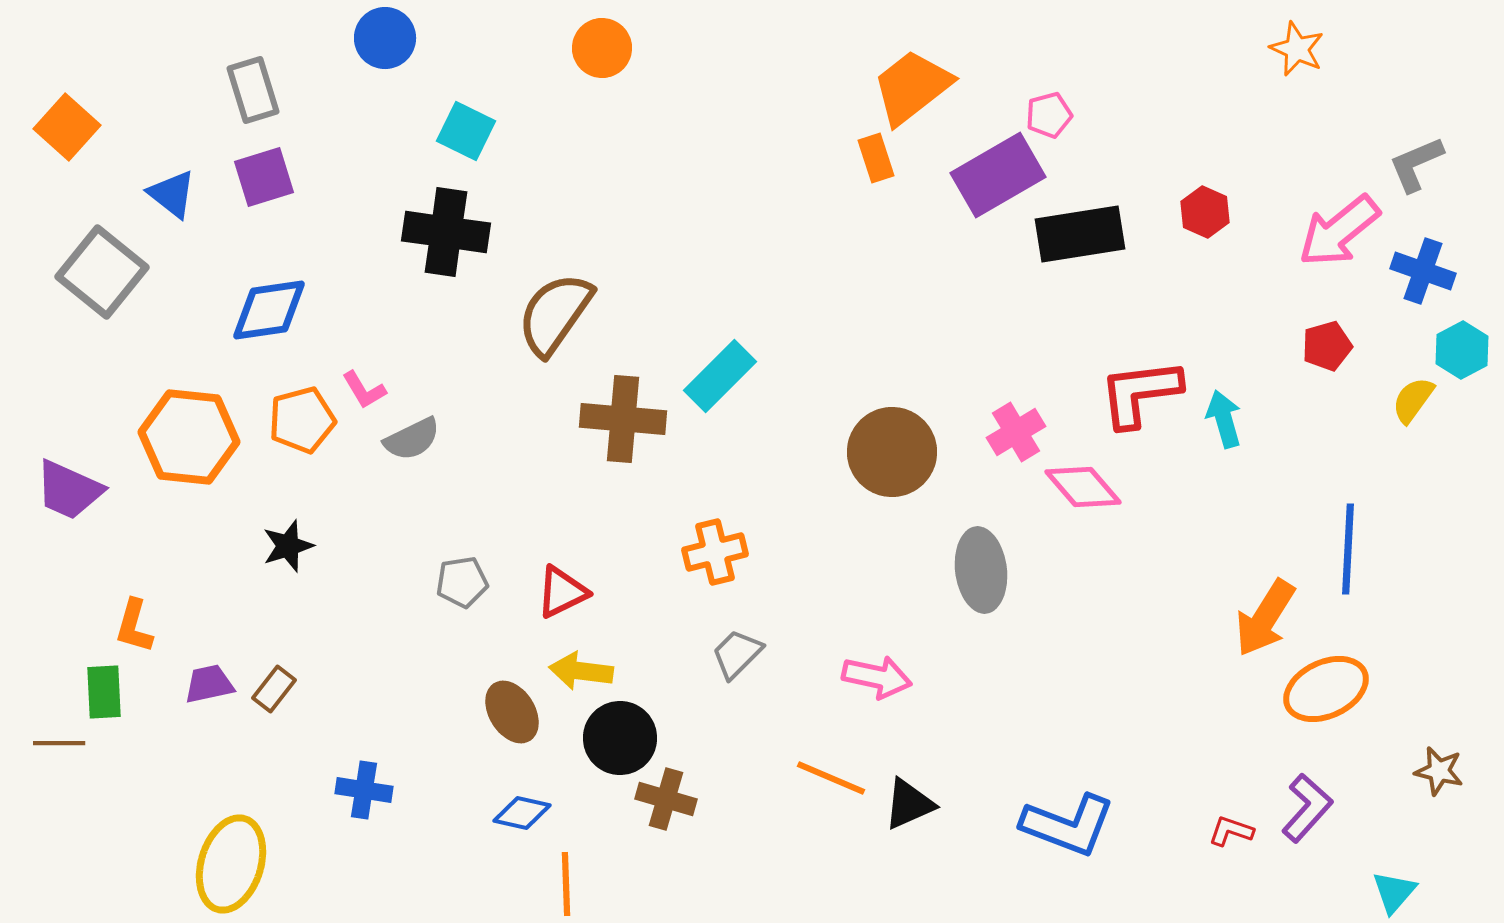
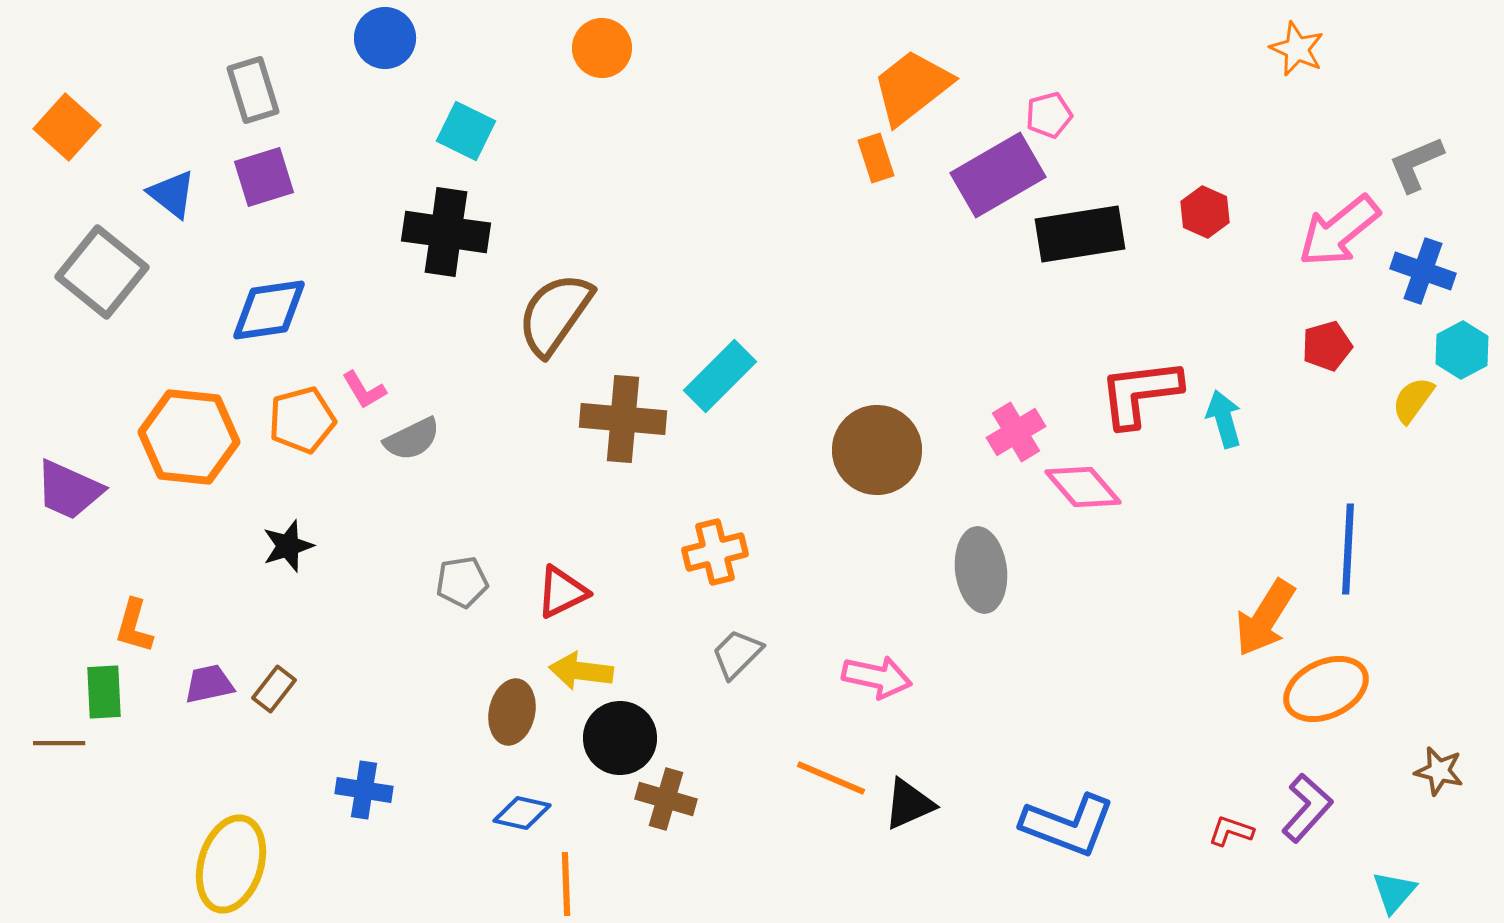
brown circle at (892, 452): moved 15 px left, 2 px up
brown ellipse at (512, 712): rotated 44 degrees clockwise
